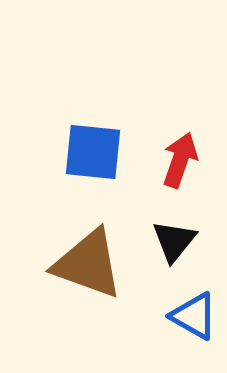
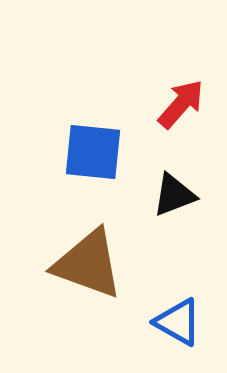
red arrow: moved 1 px right, 56 px up; rotated 22 degrees clockwise
black triangle: moved 46 px up; rotated 30 degrees clockwise
blue triangle: moved 16 px left, 6 px down
